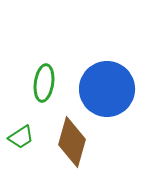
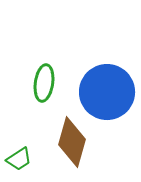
blue circle: moved 3 px down
green trapezoid: moved 2 px left, 22 px down
